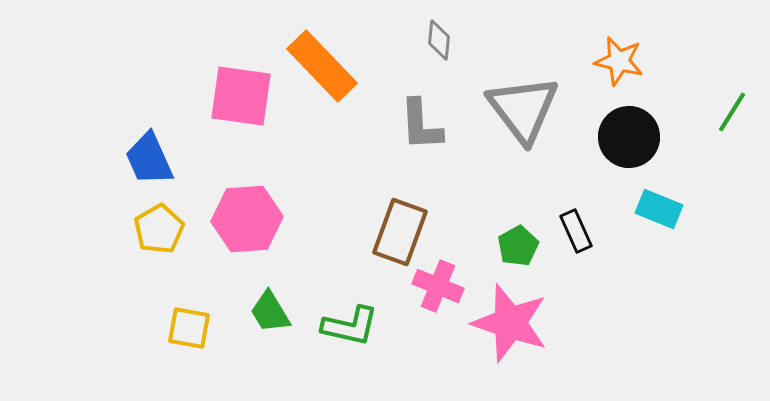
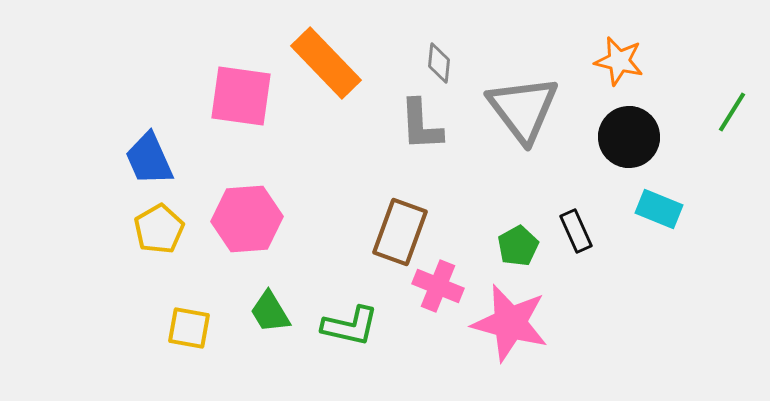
gray diamond: moved 23 px down
orange rectangle: moved 4 px right, 3 px up
pink star: rotated 4 degrees counterclockwise
